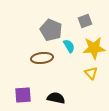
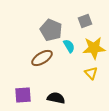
brown ellipse: rotated 25 degrees counterclockwise
